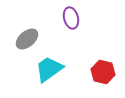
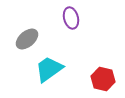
red hexagon: moved 7 px down
